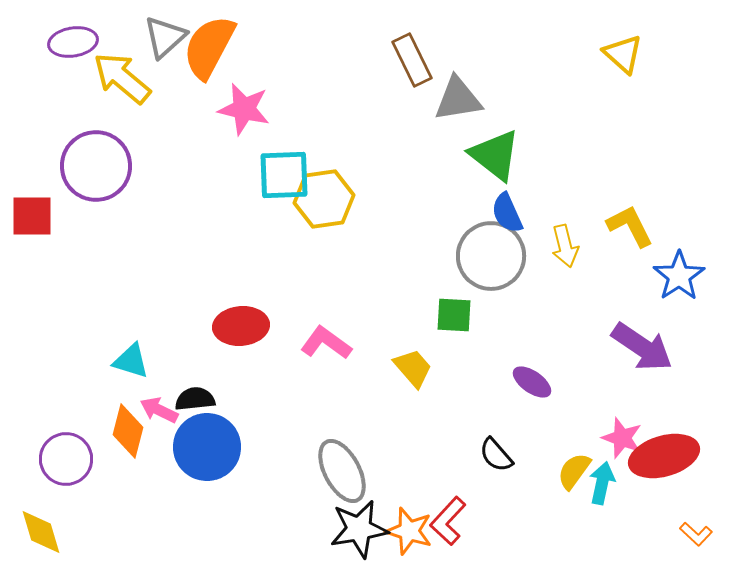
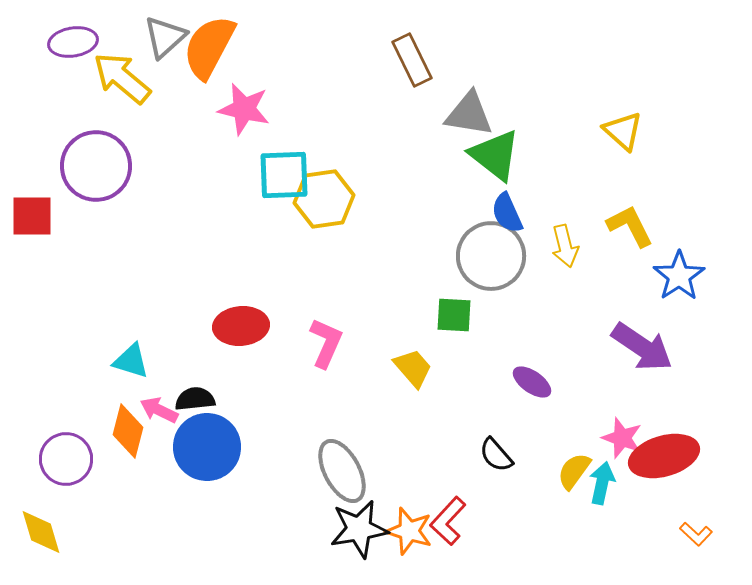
yellow triangle at (623, 54): moved 77 px down
gray triangle at (458, 99): moved 11 px right, 15 px down; rotated 18 degrees clockwise
pink L-shape at (326, 343): rotated 78 degrees clockwise
